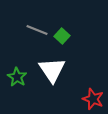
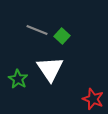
white triangle: moved 2 px left, 1 px up
green star: moved 1 px right, 2 px down
